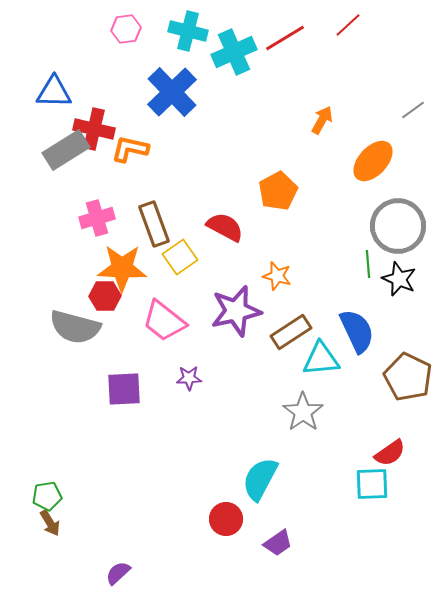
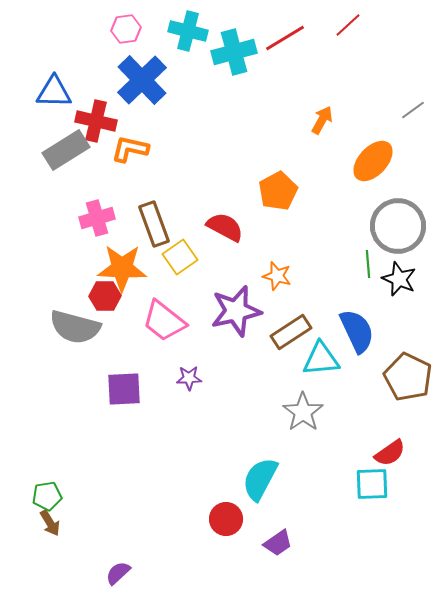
cyan cross at (234, 52): rotated 9 degrees clockwise
blue cross at (172, 92): moved 30 px left, 12 px up
red cross at (94, 129): moved 2 px right, 8 px up
